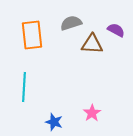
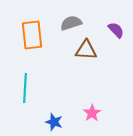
purple semicircle: rotated 18 degrees clockwise
brown triangle: moved 6 px left, 6 px down
cyan line: moved 1 px right, 1 px down
